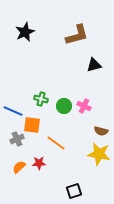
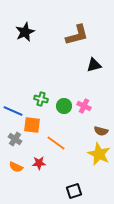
gray cross: moved 2 px left; rotated 32 degrees counterclockwise
yellow star: rotated 15 degrees clockwise
orange semicircle: moved 3 px left; rotated 112 degrees counterclockwise
